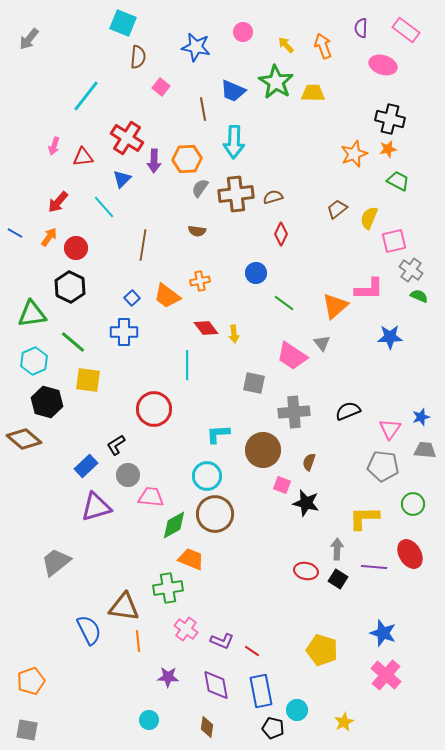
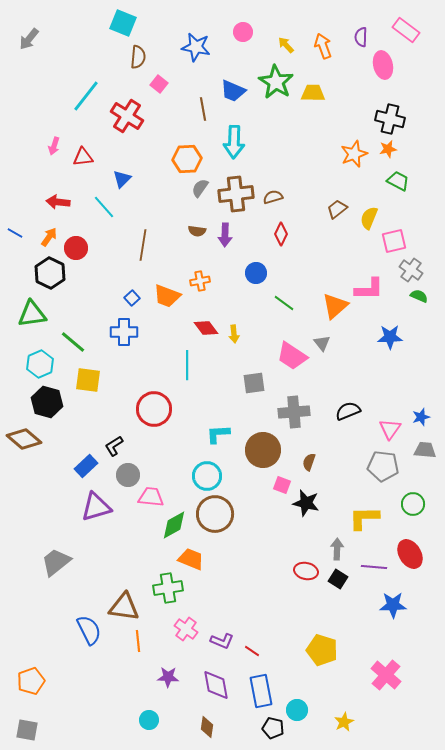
purple semicircle at (361, 28): moved 9 px down
pink ellipse at (383, 65): rotated 60 degrees clockwise
pink square at (161, 87): moved 2 px left, 3 px up
red cross at (127, 138): moved 22 px up
purple arrow at (154, 161): moved 71 px right, 74 px down
red arrow at (58, 202): rotated 55 degrees clockwise
black hexagon at (70, 287): moved 20 px left, 14 px up
orange trapezoid at (167, 296): rotated 16 degrees counterclockwise
cyan hexagon at (34, 361): moved 6 px right, 3 px down
gray square at (254, 383): rotated 20 degrees counterclockwise
black L-shape at (116, 445): moved 2 px left, 1 px down
blue star at (383, 633): moved 10 px right, 28 px up; rotated 20 degrees counterclockwise
